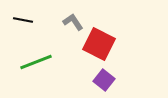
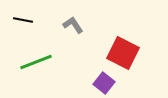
gray L-shape: moved 3 px down
red square: moved 24 px right, 9 px down
purple square: moved 3 px down
